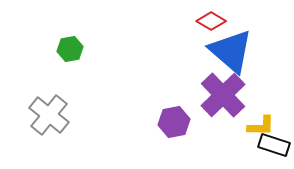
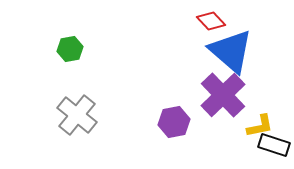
red diamond: rotated 16 degrees clockwise
gray cross: moved 28 px right
yellow L-shape: moved 1 px left; rotated 12 degrees counterclockwise
